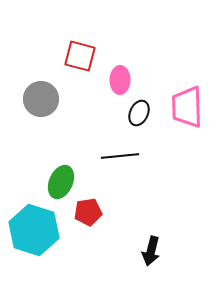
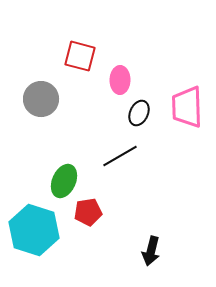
black line: rotated 24 degrees counterclockwise
green ellipse: moved 3 px right, 1 px up
